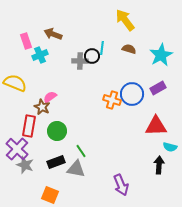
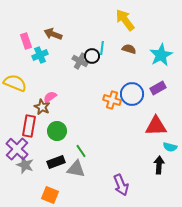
gray cross: rotated 28 degrees clockwise
